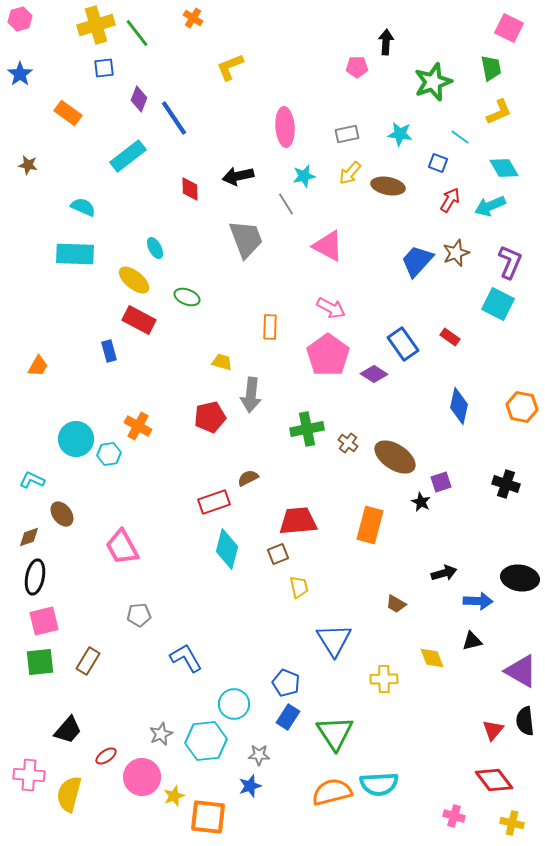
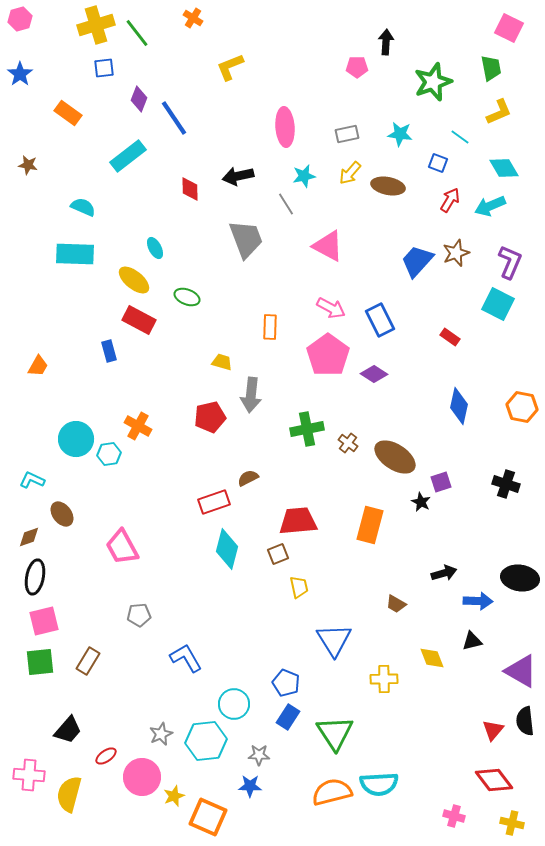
blue rectangle at (403, 344): moved 23 px left, 24 px up; rotated 8 degrees clockwise
blue star at (250, 786): rotated 20 degrees clockwise
orange square at (208, 817): rotated 18 degrees clockwise
